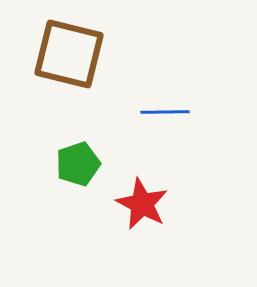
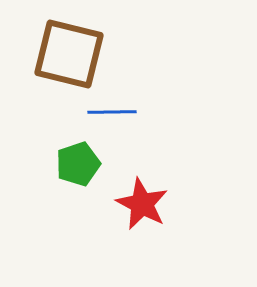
blue line: moved 53 px left
